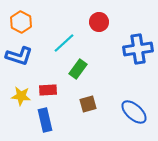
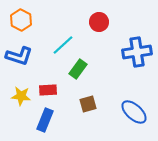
orange hexagon: moved 2 px up
cyan line: moved 1 px left, 2 px down
blue cross: moved 1 px left, 3 px down
blue rectangle: rotated 35 degrees clockwise
